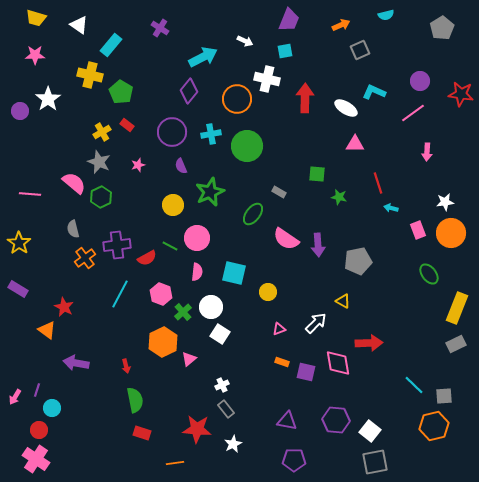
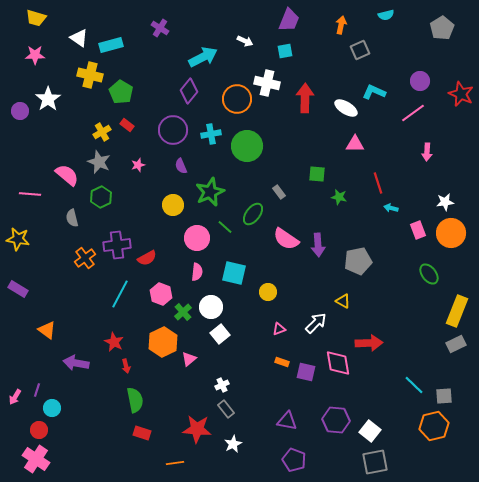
white triangle at (79, 25): moved 13 px down
orange arrow at (341, 25): rotated 54 degrees counterclockwise
cyan rectangle at (111, 45): rotated 35 degrees clockwise
white cross at (267, 79): moved 4 px down
red star at (461, 94): rotated 15 degrees clockwise
purple circle at (172, 132): moved 1 px right, 2 px up
pink semicircle at (74, 183): moved 7 px left, 8 px up
gray rectangle at (279, 192): rotated 24 degrees clockwise
gray semicircle at (73, 229): moved 1 px left, 11 px up
yellow star at (19, 243): moved 1 px left, 4 px up; rotated 25 degrees counterclockwise
green line at (170, 246): moved 55 px right, 19 px up; rotated 14 degrees clockwise
red star at (64, 307): moved 50 px right, 35 px down
yellow rectangle at (457, 308): moved 3 px down
white square at (220, 334): rotated 18 degrees clockwise
purple pentagon at (294, 460): rotated 20 degrees clockwise
